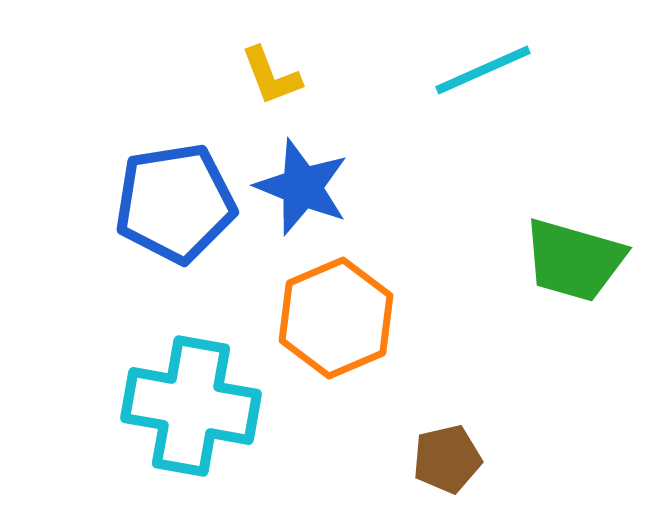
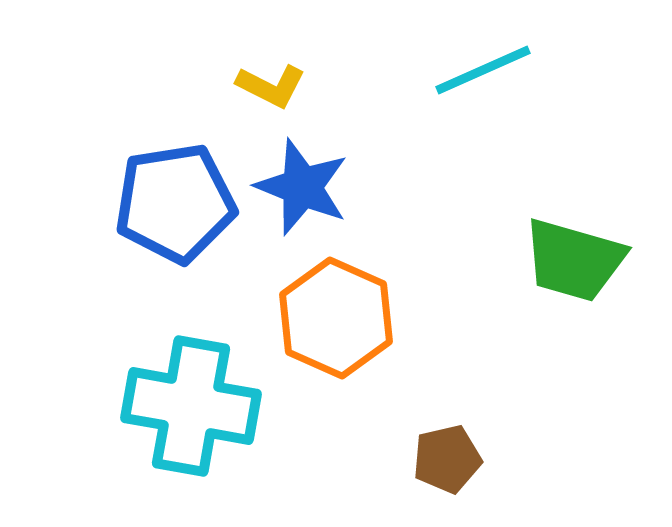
yellow L-shape: moved 10 px down; rotated 42 degrees counterclockwise
orange hexagon: rotated 13 degrees counterclockwise
